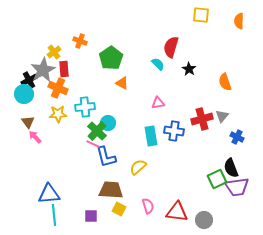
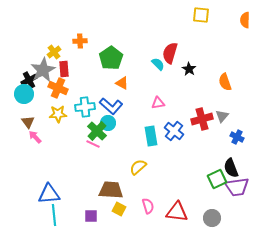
orange semicircle at (239, 21): moved 6 px right, 1 px up
orange cross at (80, 41): rotated 24 degrees counterclockwise
red semicircle at (171, 47): moved 1 px left, 6 px down
blue cross at (174, 131): rotated 30 degrees clockwise
blue L-shape at (106, 157): moved 5 px right, 51 px up; rotated 35 degrees counterclockwise
gray circle at (204, 220): moved 8 px right, 2 px up
